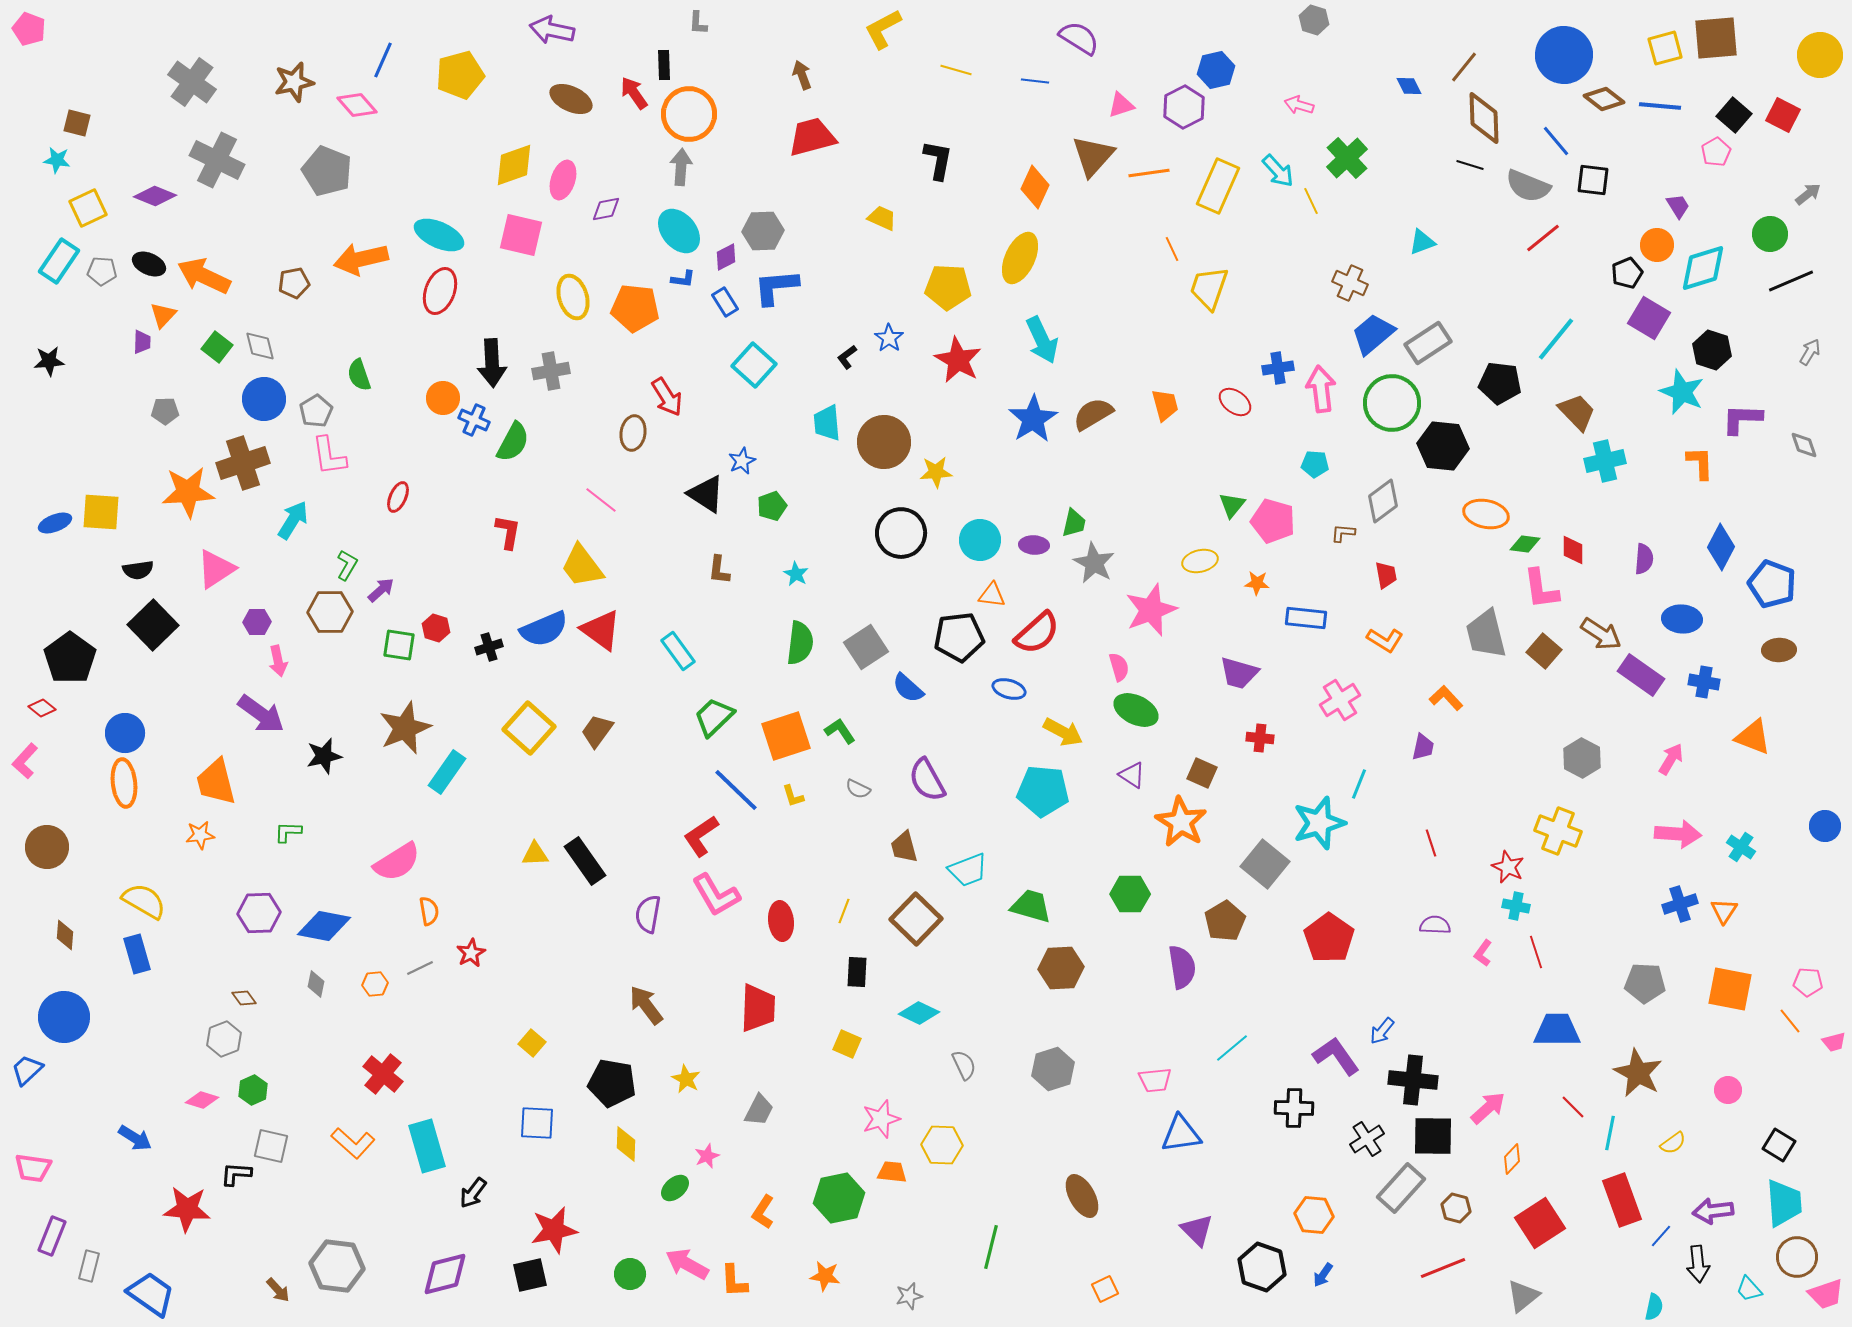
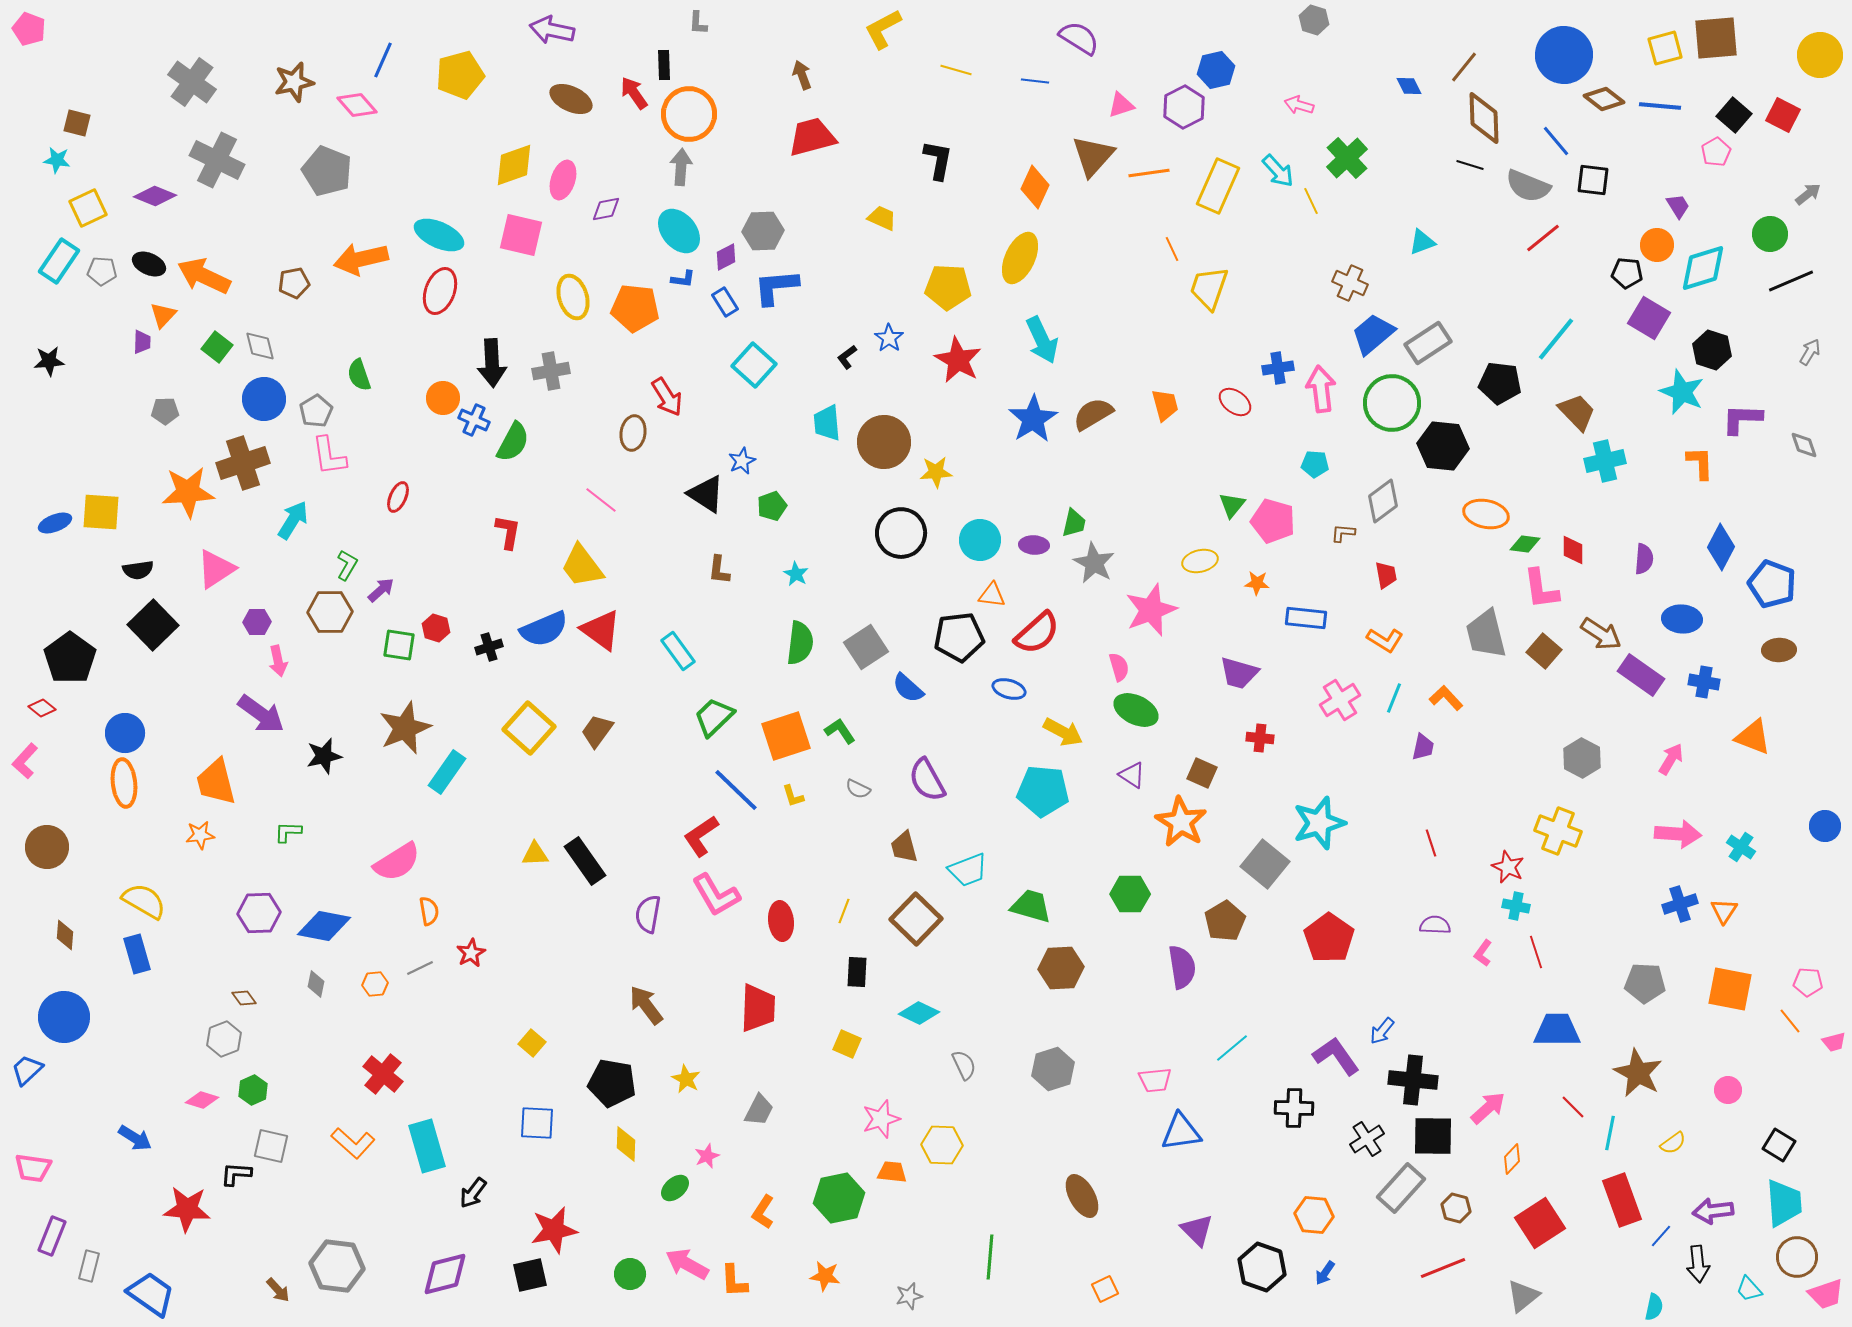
black pentagon at (1627, 273): rotated 28 degrees clockwise
cyan line at (1359, 784): moved 35 px right, 86 px up
blue triangle at (1181, 1134): moved 2 px up
green line at (991, 1247): moved 1 px left, 10 px down; rotated 9 degrees counterclockwise
blue arrow at (1323, 1275): moved 2 px right, 2 px up
